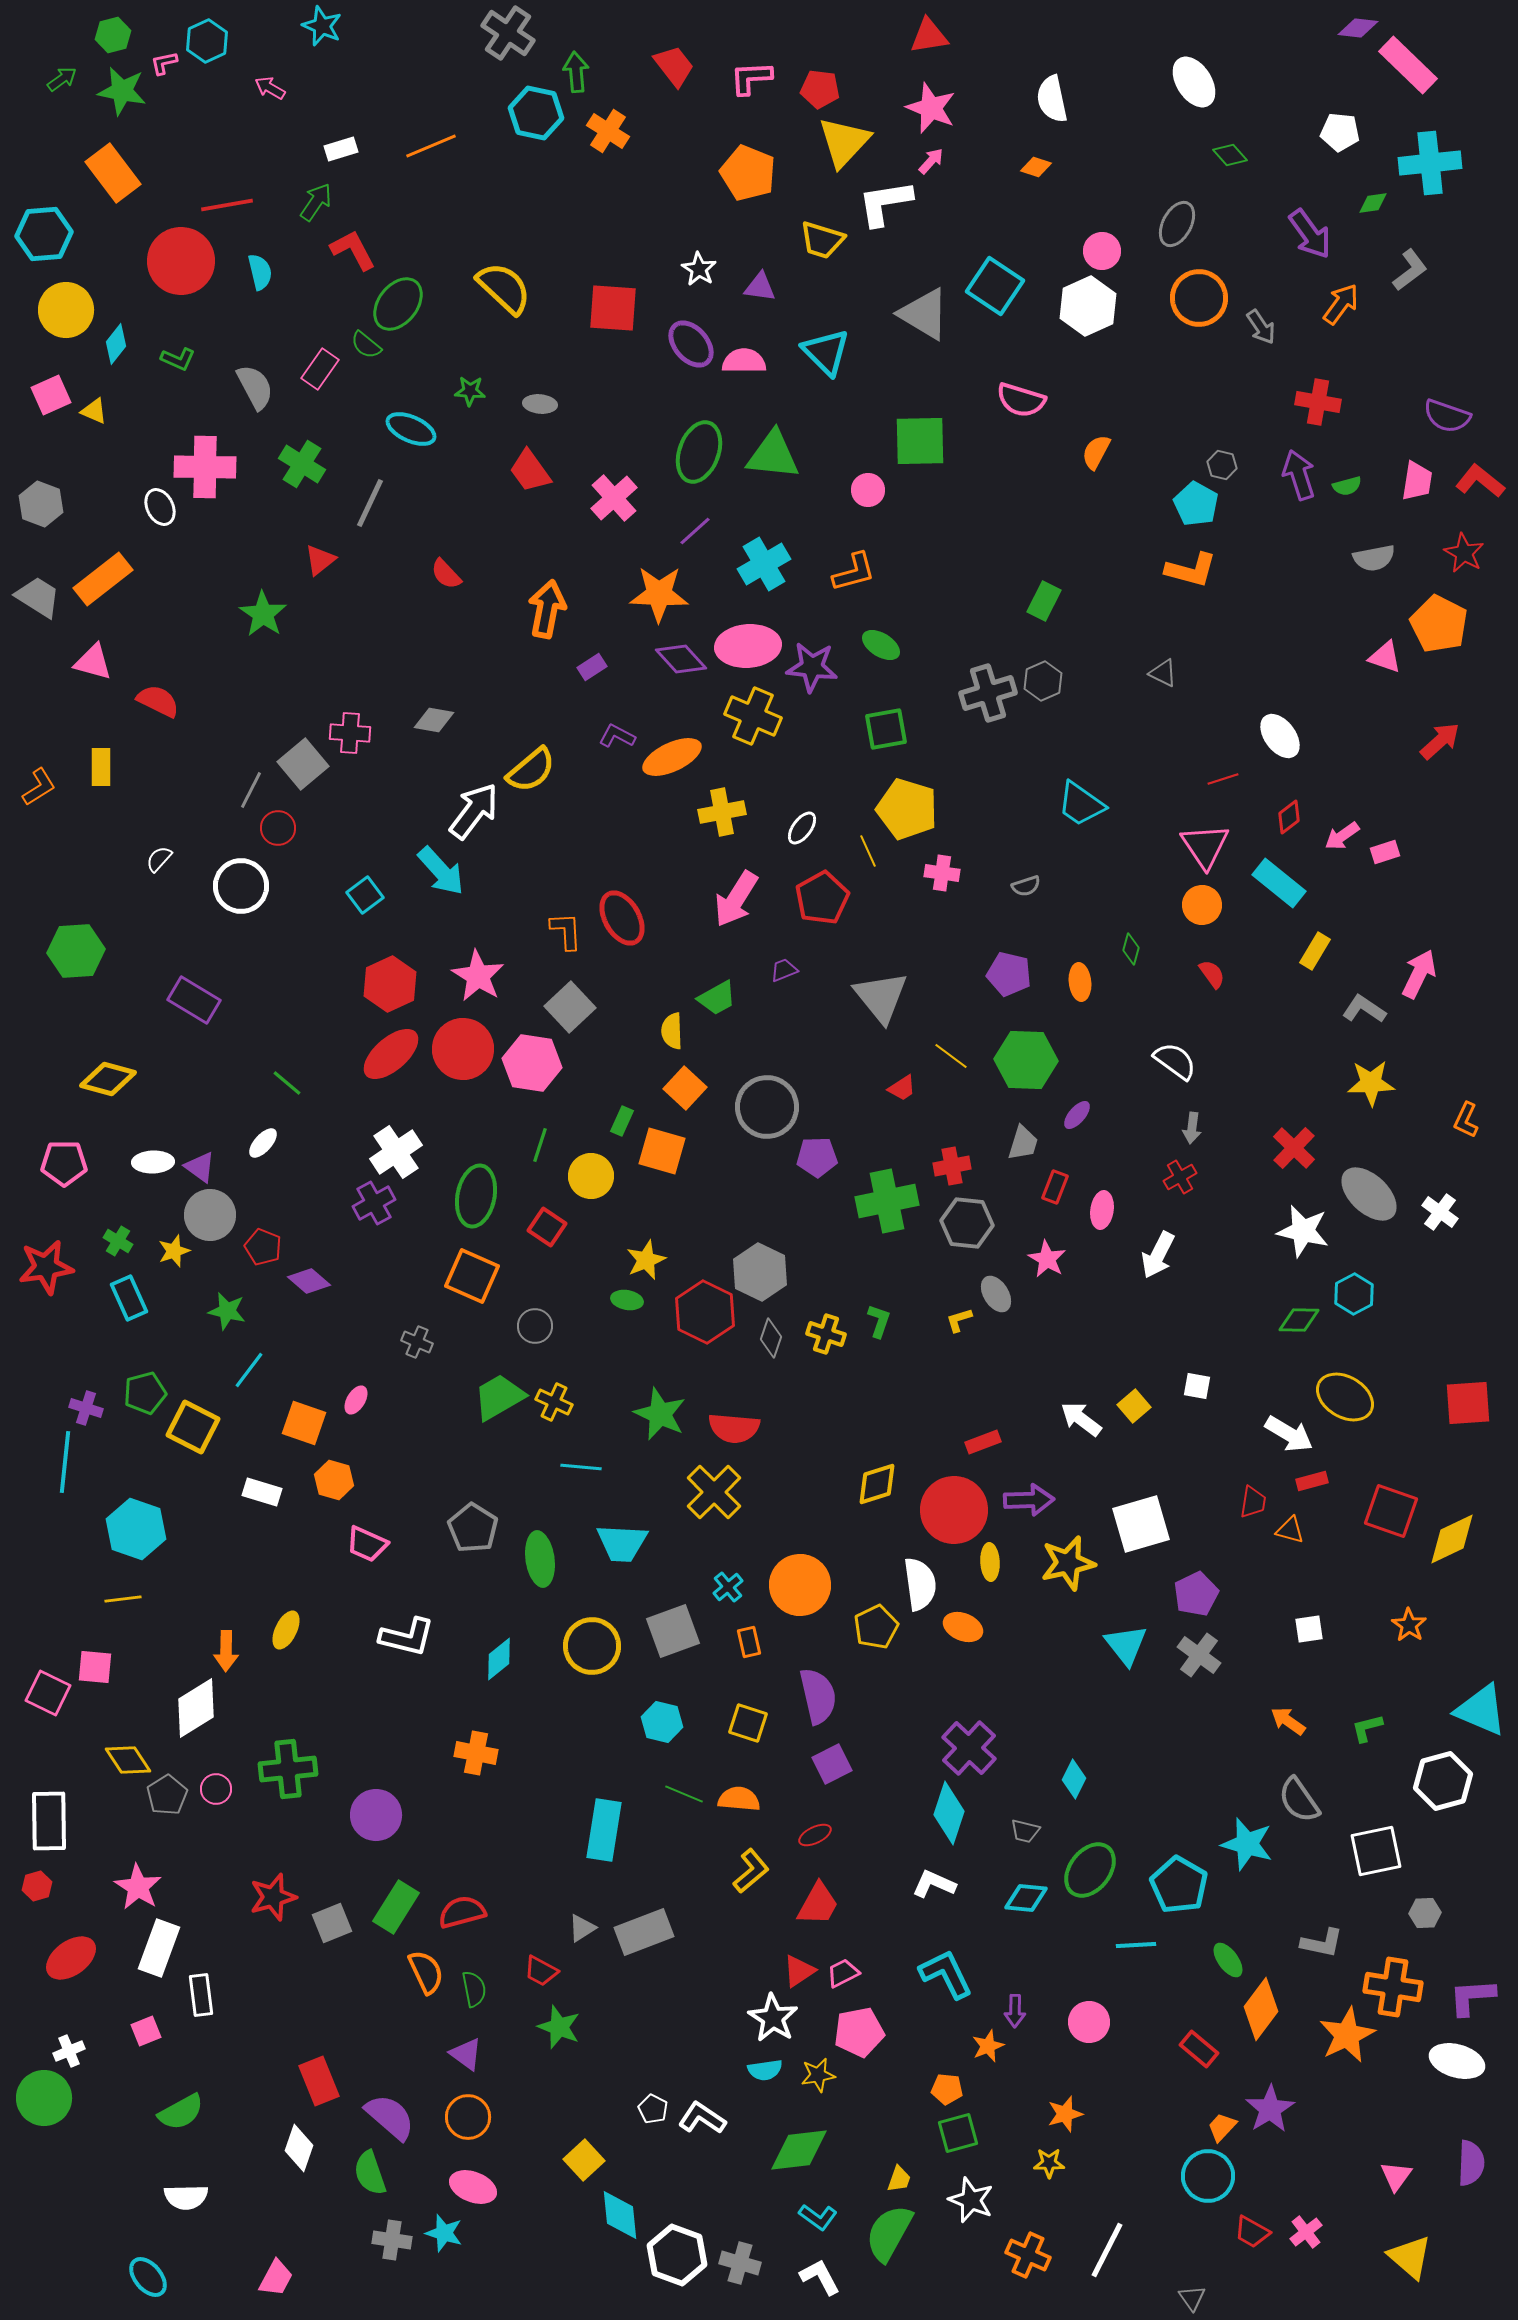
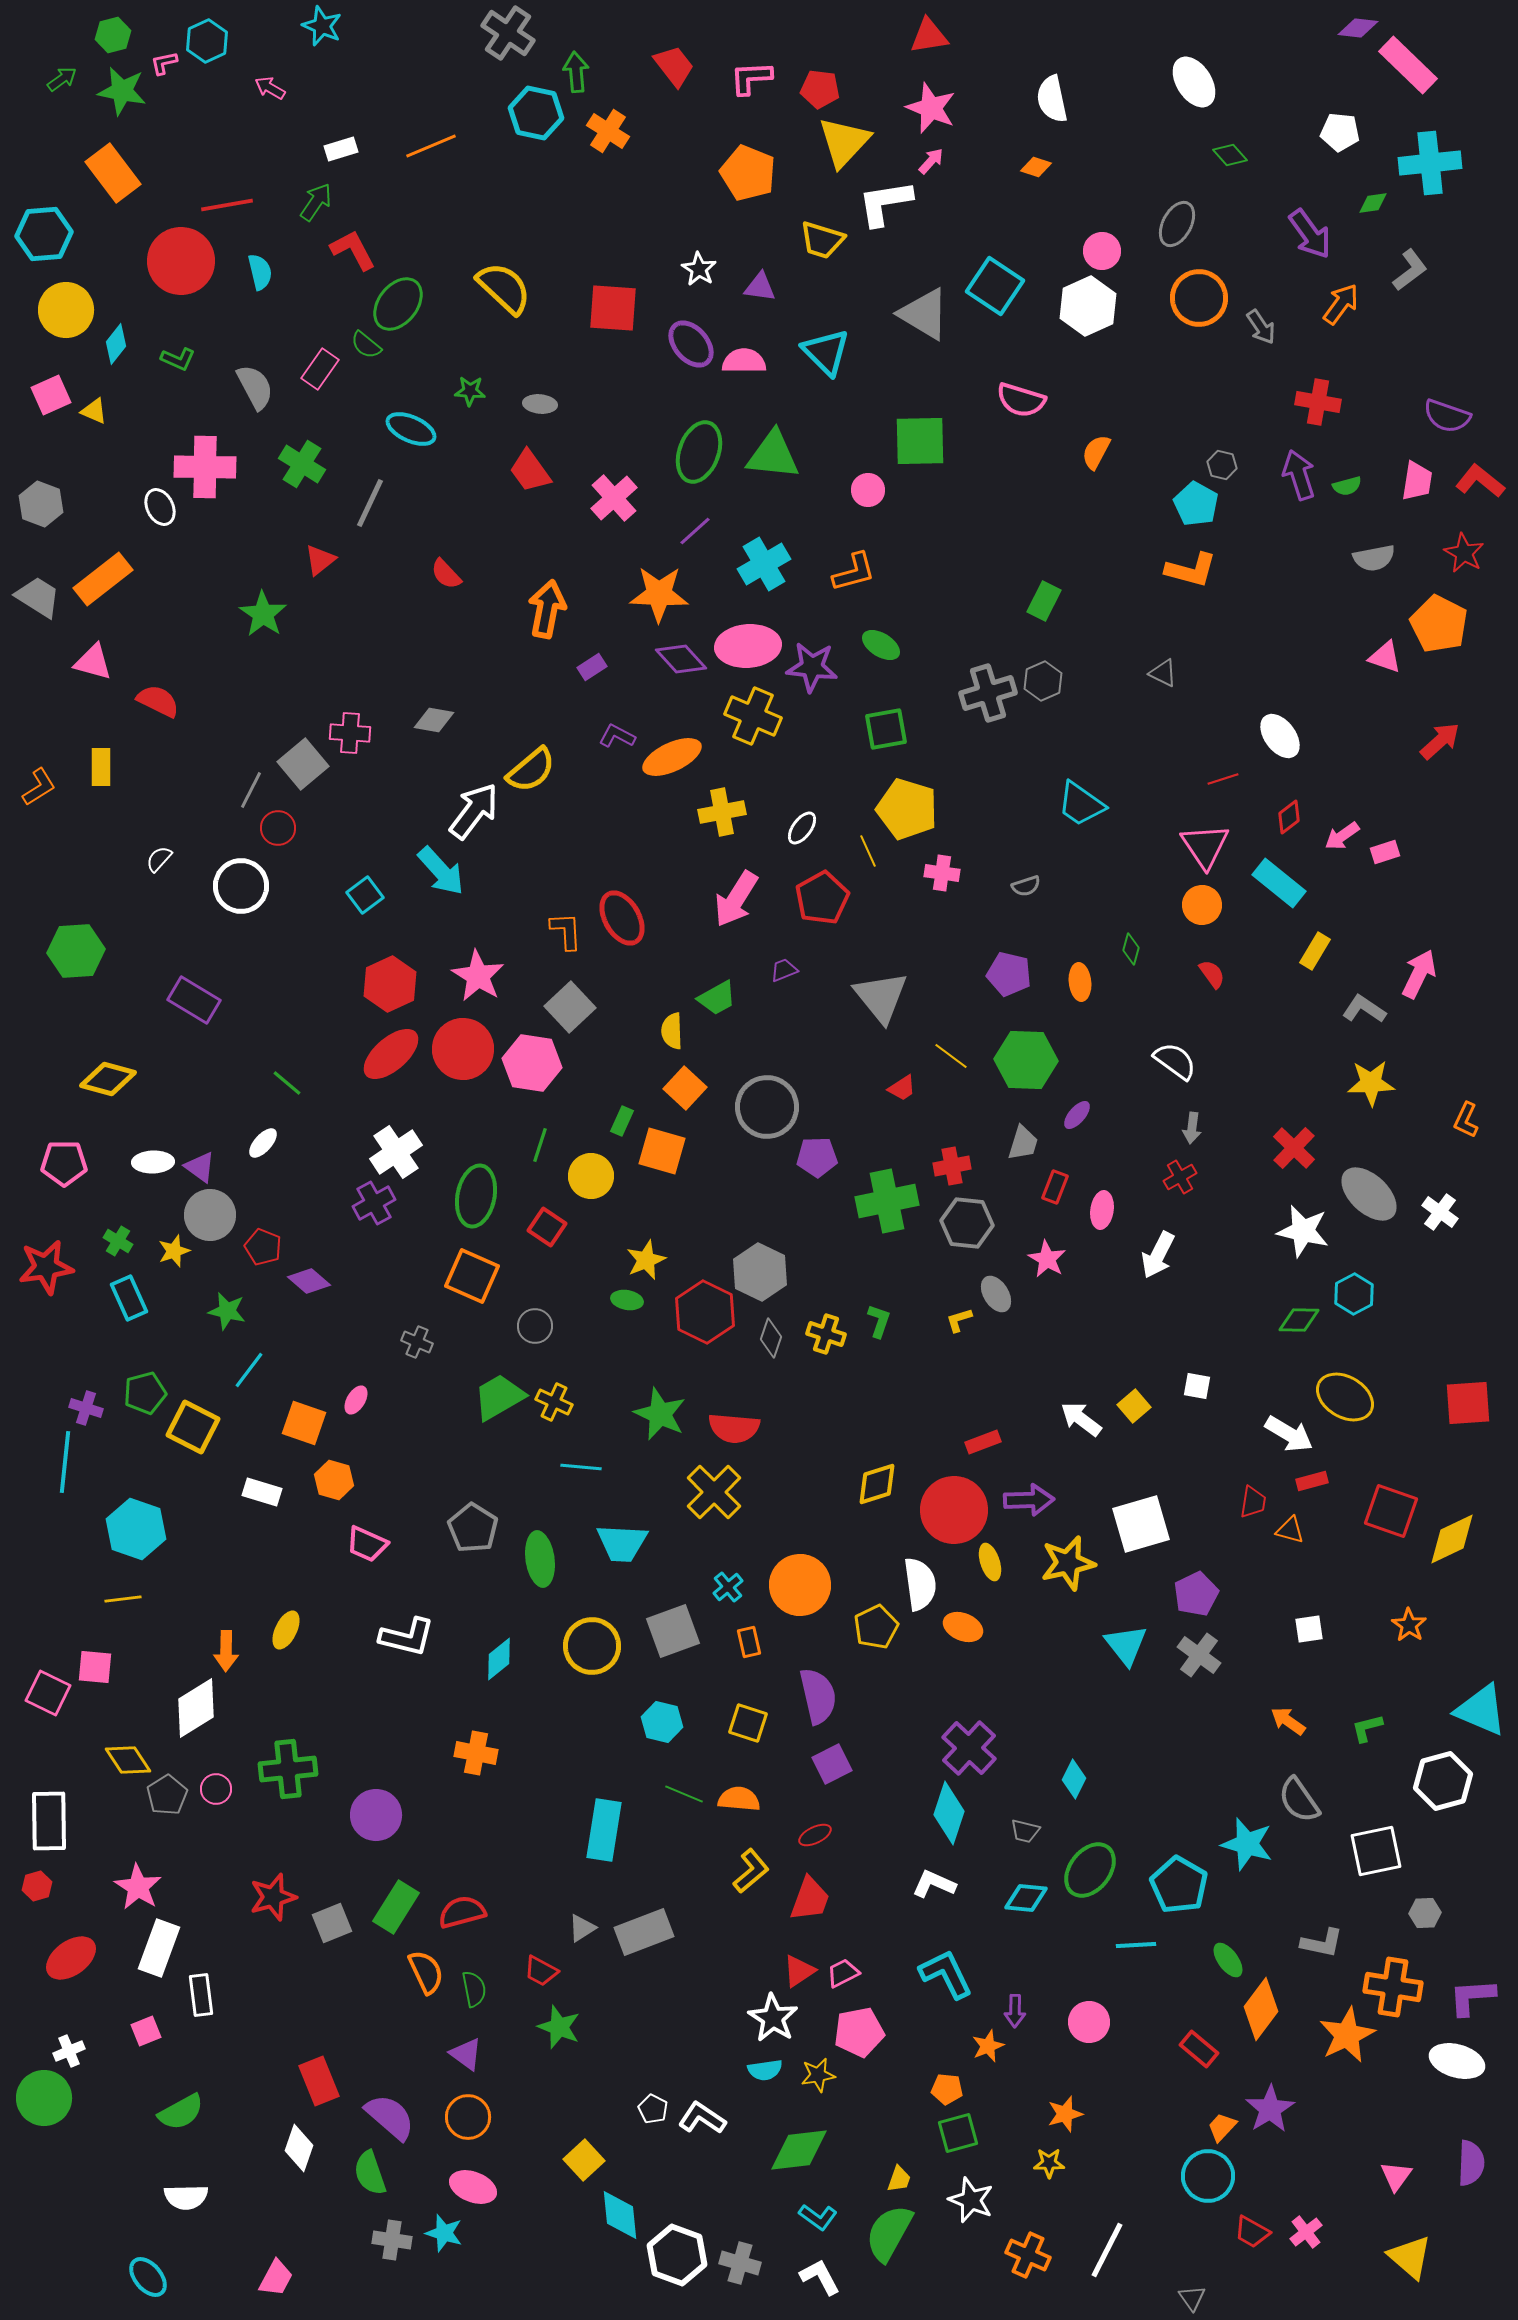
yellow ellipse at (990, 1562): rotated 15 degrees counterclockwise
red trapezoid at (818, 1904): moved 8 px left, 5 px up; rotated 9 degrees counterclockwise
